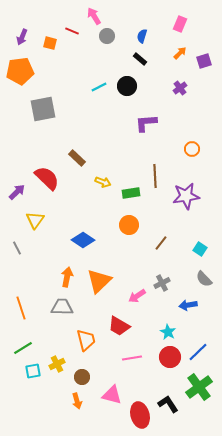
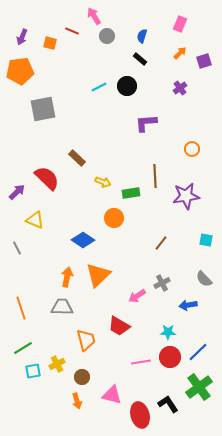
yellow triangle at (35, 220): rotated 42 degrees counterclockwise
orange circle at (129, 225): moved 15 px left, 7 px up
cyan square at (200, 249): moved 6 px right, 9 px up; rotated 24 degrees counterclockwise
orange triangle at (99, 281): moved 1 px left, 6 px up
cyan star at (168, 332): rotated 28 degrees counterclockwise
pink line at (132, 358): moved 9 px right, 4 px down
